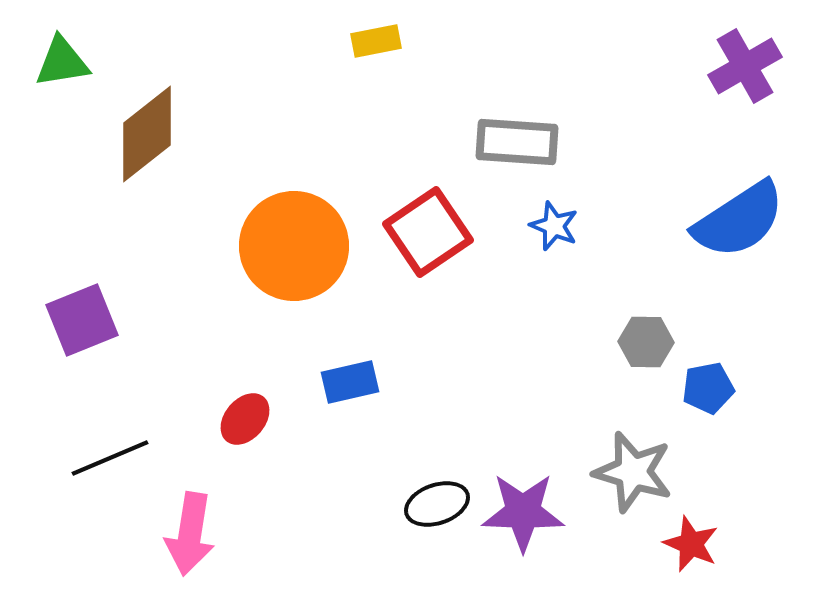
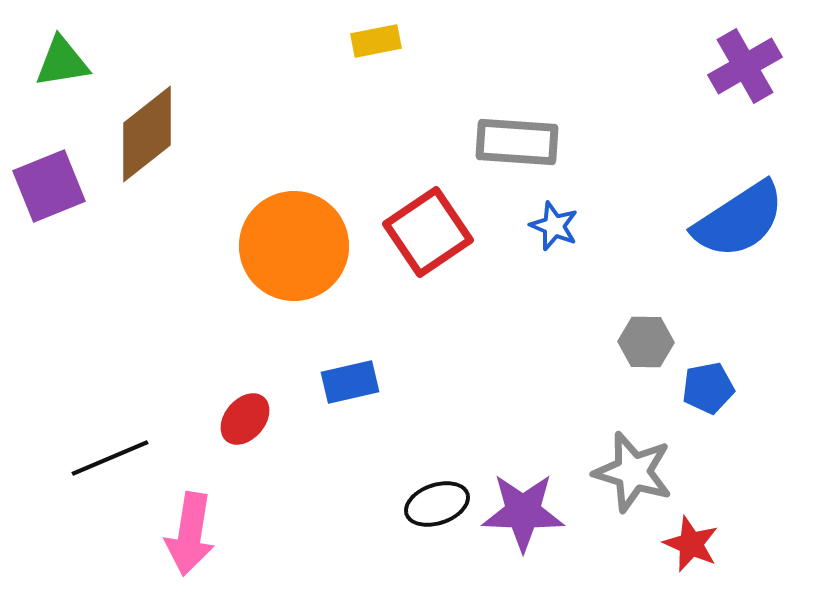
purple square: moved 33 px left, 134 px up
